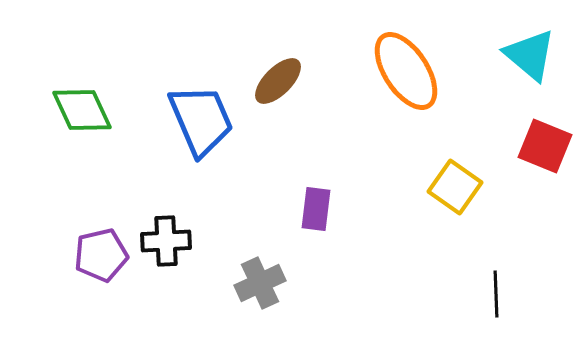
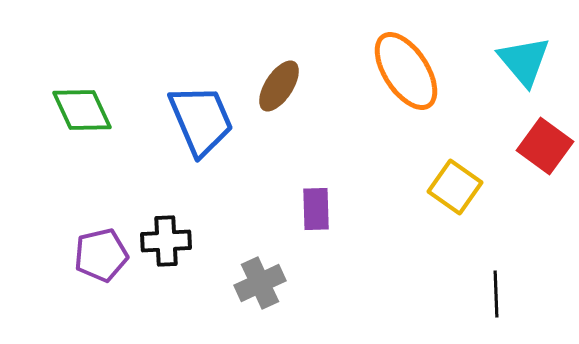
cyan triangle: moved 6 px left, 6 px down; rotated 10 degrees clockwise
brown ellipse: moved 1 px right, 5 px down; rotated 12 degrees counterclockwise
red square: rotated 14 degrees clockwise
purple rectangle: rotated 9 degrees counterclockwise
